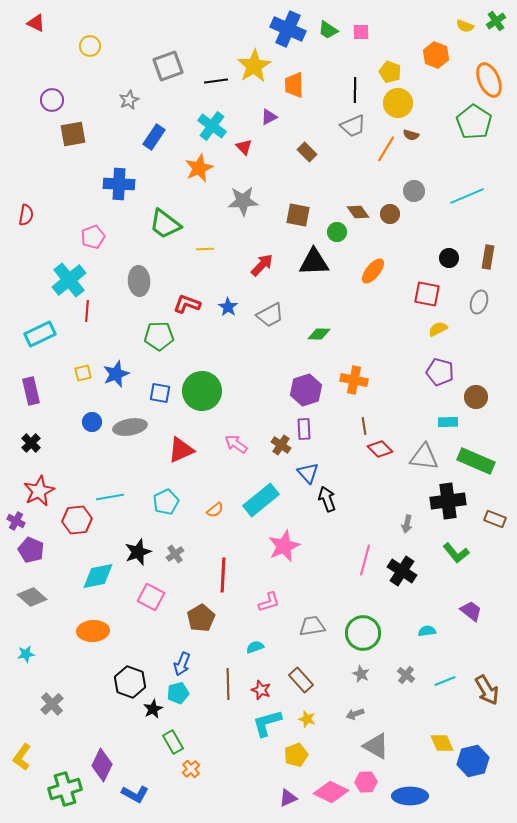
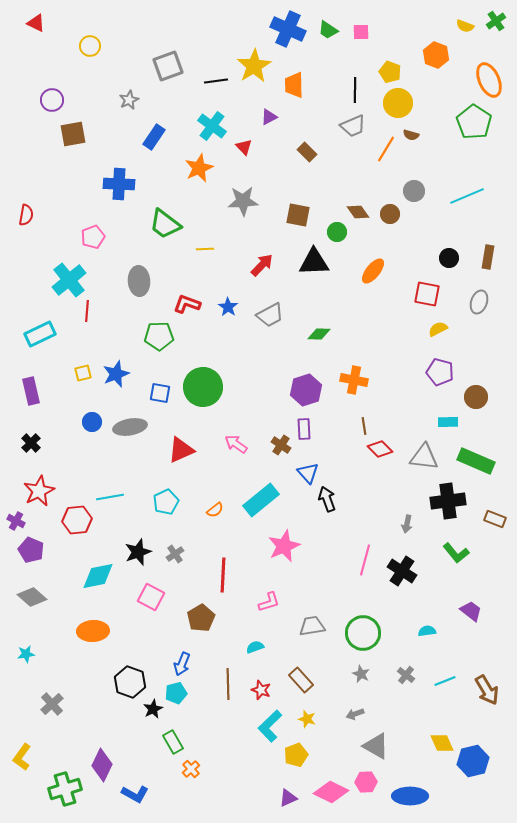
green circle at (202, 391): moved 1 px right, 4 px up
cyan pentagon at (178, 693): moved 2 px left
cyan L-shape at (267, 723): moved 3 px right, 3 px down; rotated 28 degrees counterclockwise
